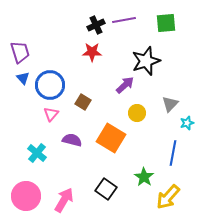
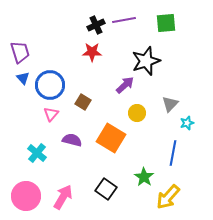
pink arrow: moved 1 px left, 3 px up
